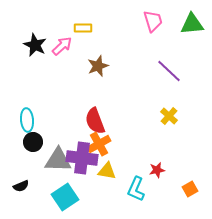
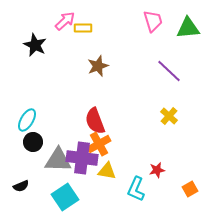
green triangle: moved 4 px left, 4 px down
pink arrow: moved 3 px right, 25 px up
cyan ellipse: rotated 35 degrees clockwise
